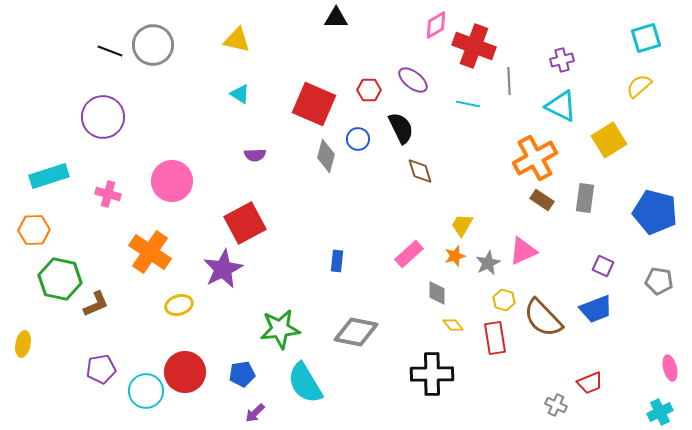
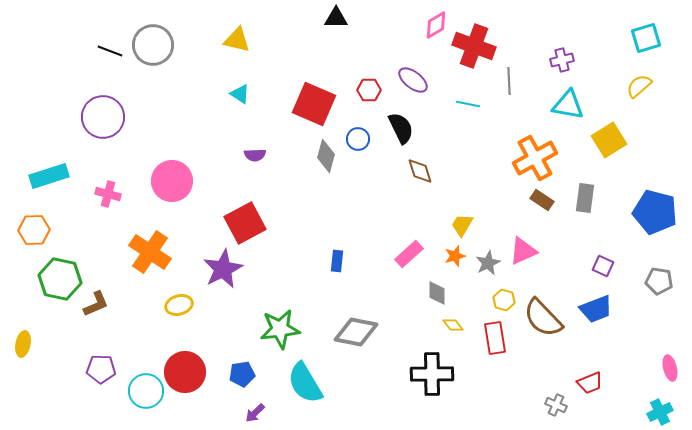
cyan triangle at (561, 106): moved 7 px right, 1 px up; rotated 16 degrees counterclockwise
purple pentagon at (101, 369): rotated 12 degrees clockwise
